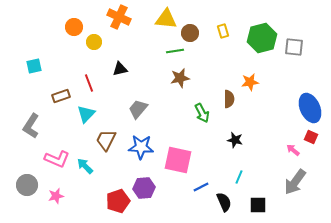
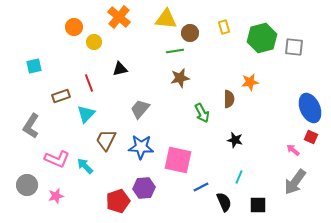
orange cross: rotated 15 degrees clockwise
yellow rectangle: moved 1 px right, 4 px up
gray trapezoid: moved 2 px right
